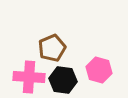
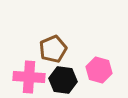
brown pentagon: moved 1 px right, 1 px down
